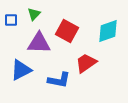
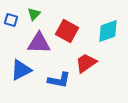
blue square: rotated 16 degrees clockwise
